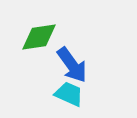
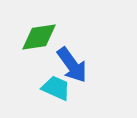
cyan trapezoid: moved 13 px left, 6 px up
